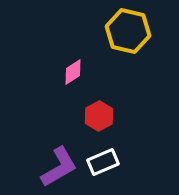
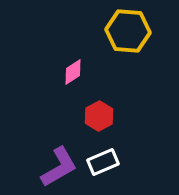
yellow hexagon: rotated 9 degrees counterclockwise
